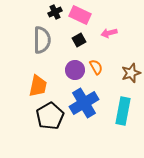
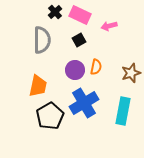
black cross: rotated 16 degrees counterclockwise
pink arrow: moved 7 px up
orange semicircle: rotated 42 degrees clockwise
